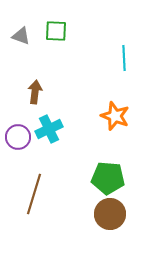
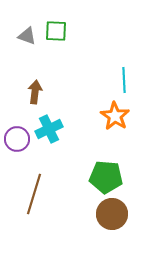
gray triangle: moved 6 px right
cyan line: moved 22 px down
orange star: rotated 12 degrees clockwise
purple circle: moved 1 px left, 2 px down
green pentagon: moved 2 px left, 1 px up
brown circle: moved 2 px right
